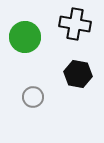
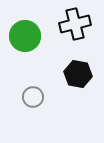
black cross: rotated 24 degrees counterclockwise
green circle: moved 1 px up
